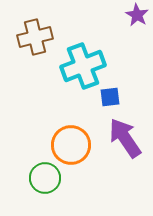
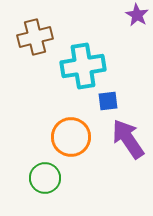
cyan cross: rotated 12 degrees clockwise
blue square: moved 2 px left, 4 px down
purple arrow: moved 3 px right, 1 px down
orange circle: moved 8 px up
